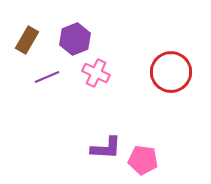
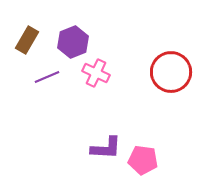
purple hexagon: moved 2 px left, 3 px down
